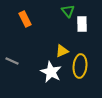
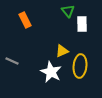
orange rectangle: moved 1 px down
